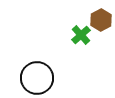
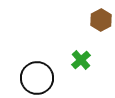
green cross: moved 25 px down
